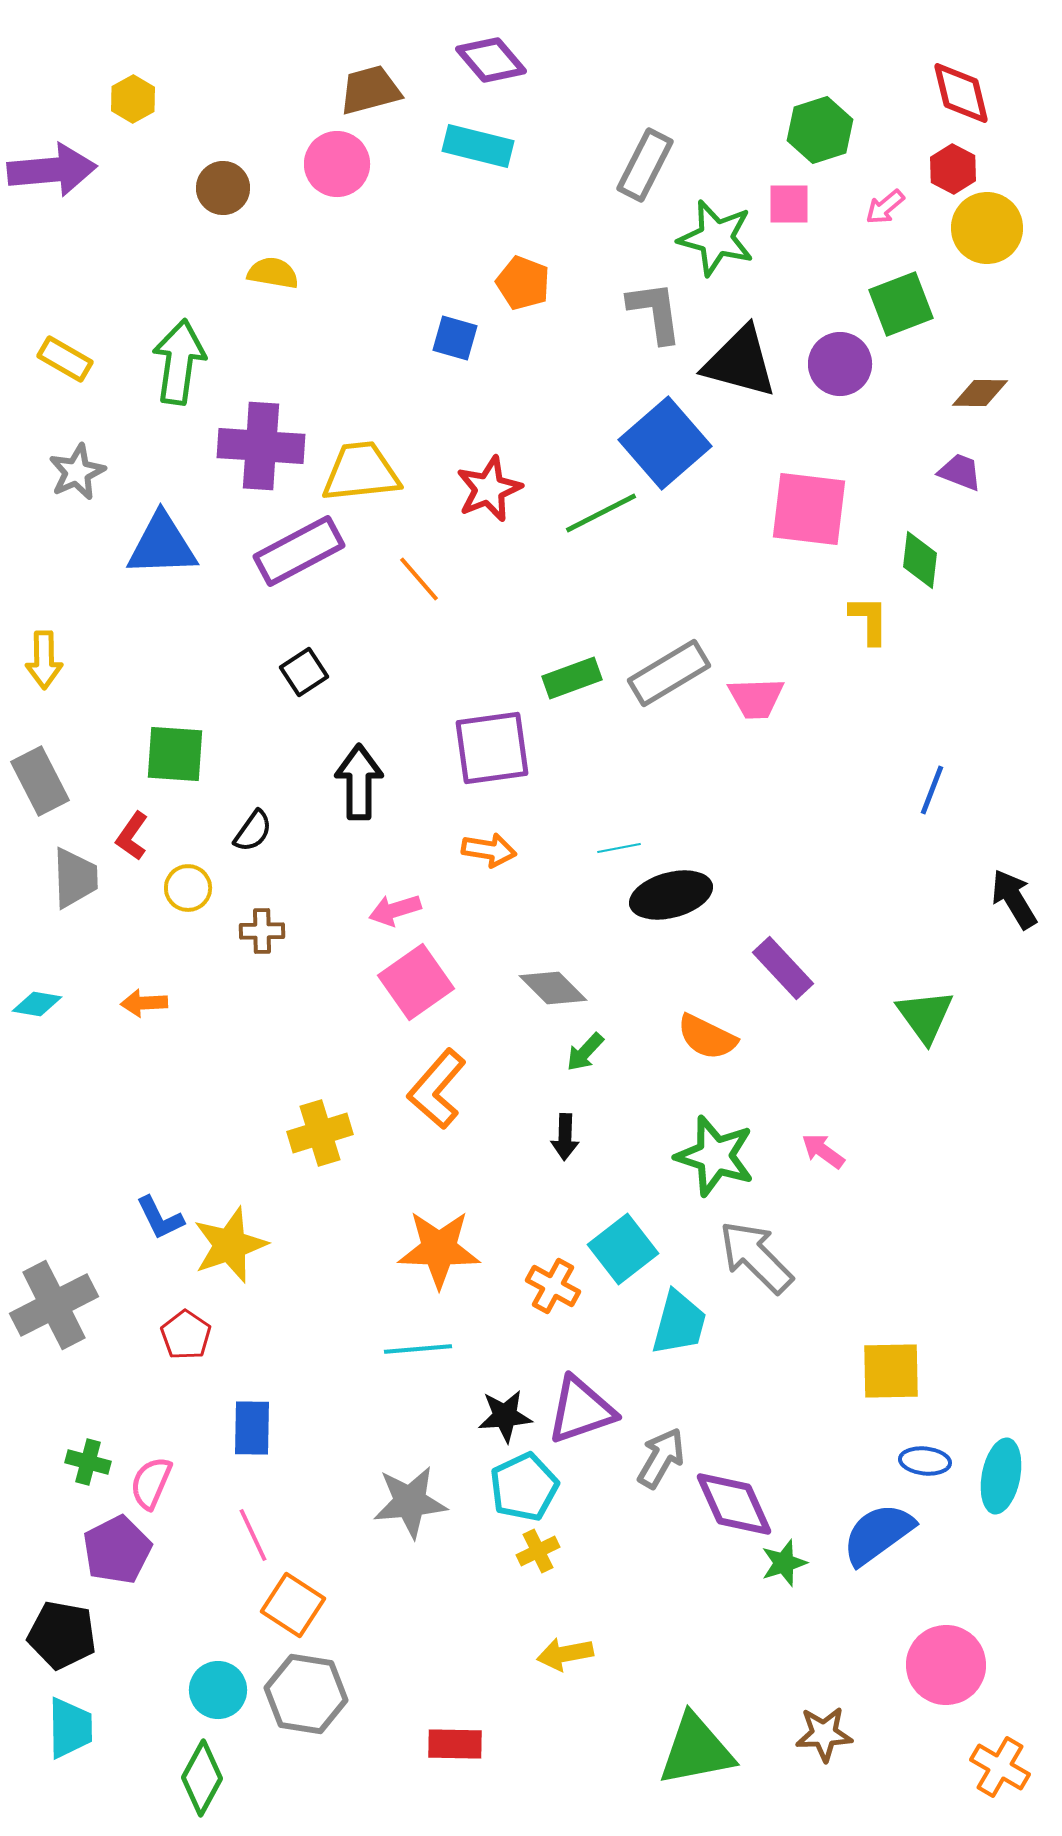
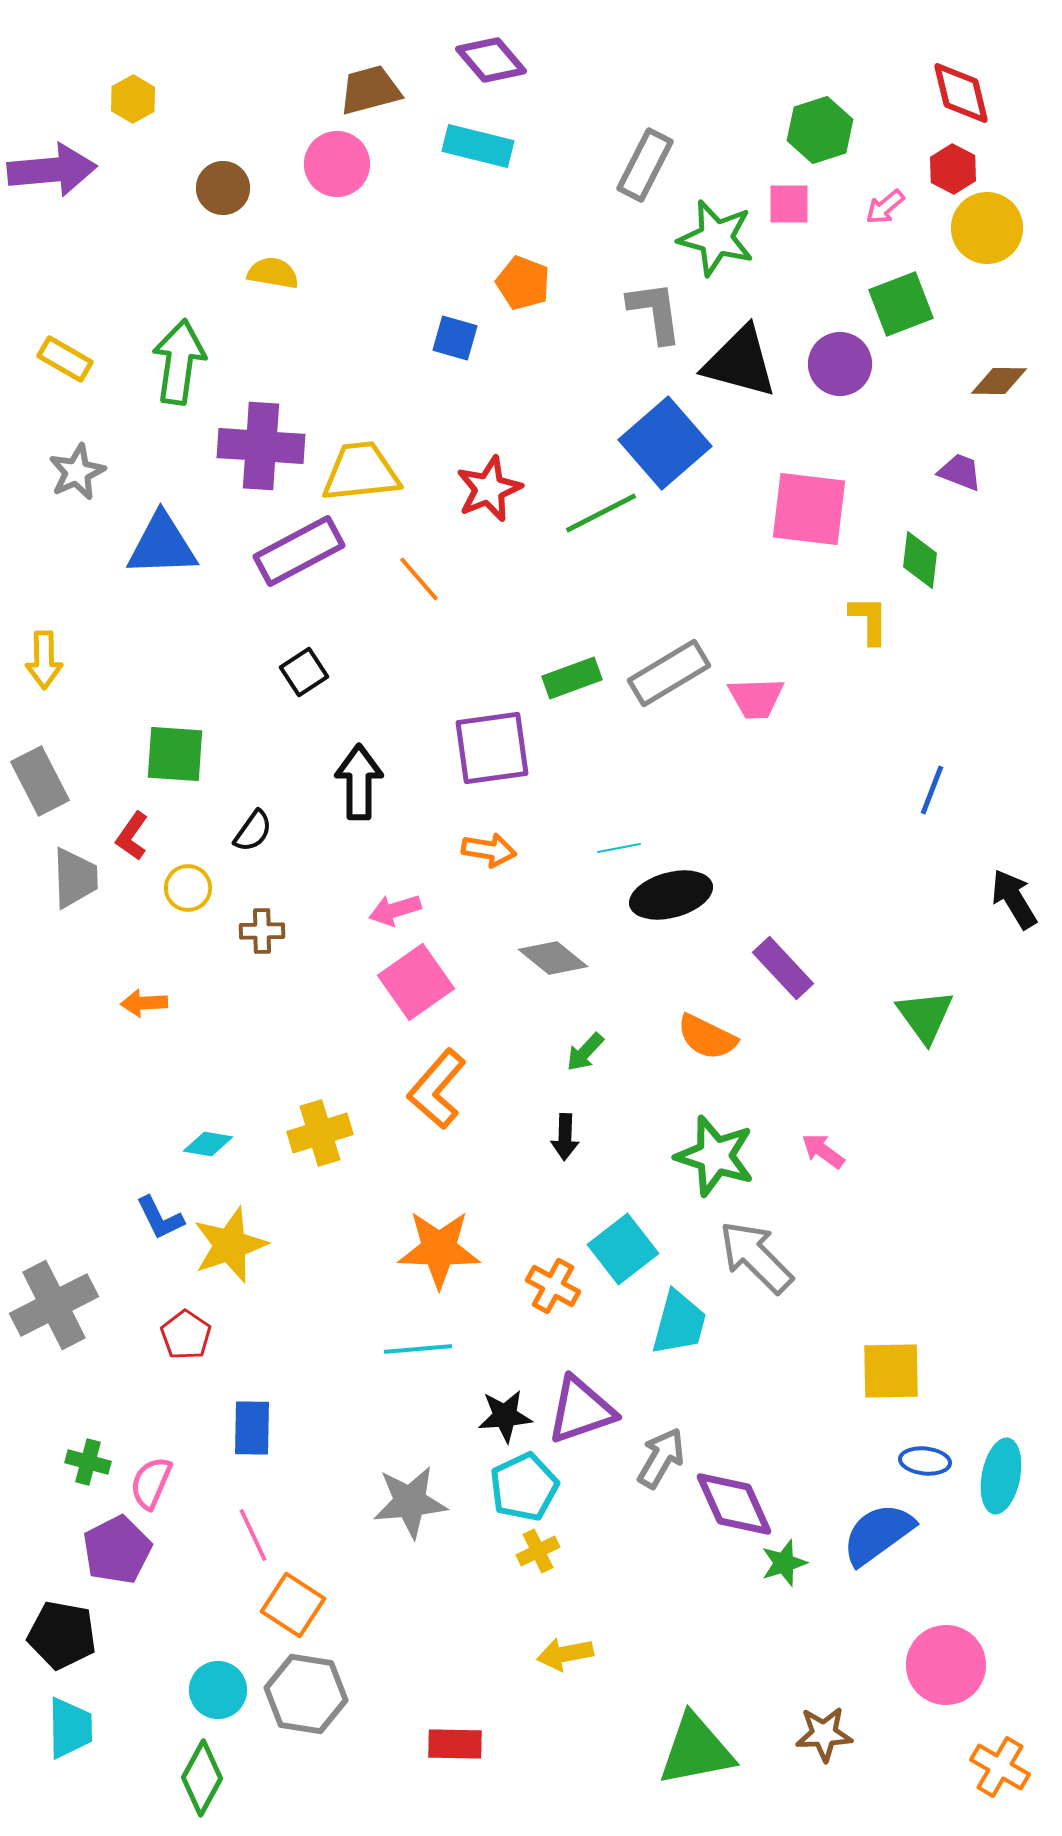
brown diamond at (980, 393): moved 19 px right, 12 px up
gray diamond at (553, 988): moved 30 px up; rotated 6 degrees counterclockwise
cyan diamond at (37, 1004): moved 171 px right, 140 px down
